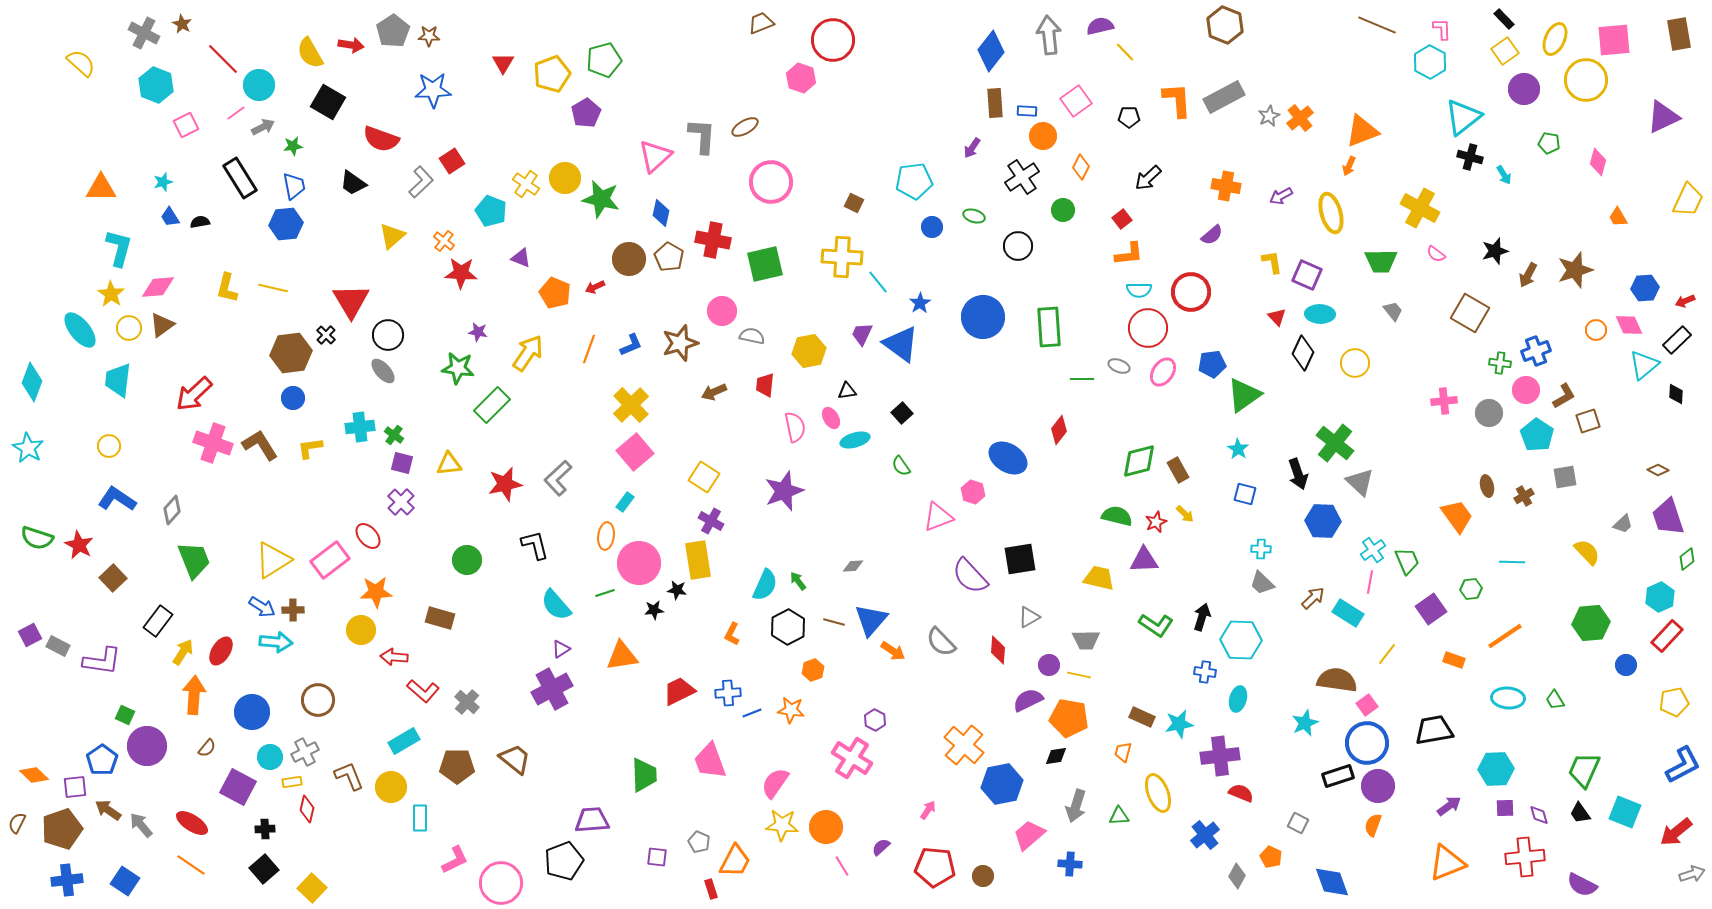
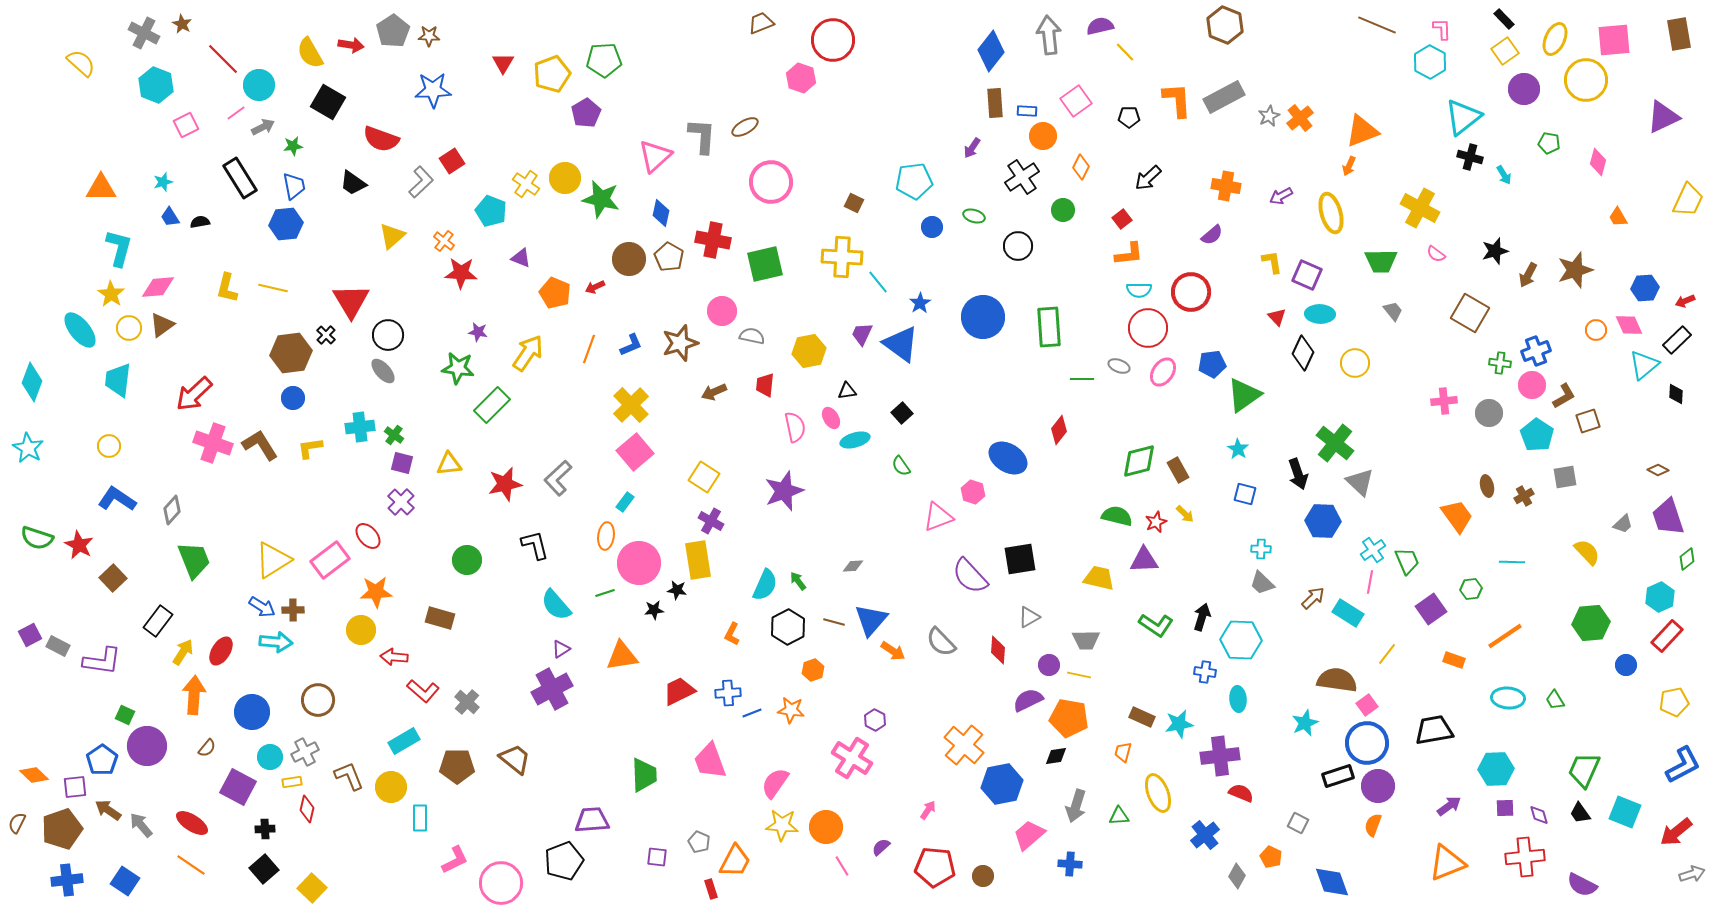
green pentagon at (604, 60): rotated 12 degrees clockwise
pink circle at (1526, 390): moved 6 px right, 5 px up
cyan ellipse at (1238, 699): rotated 20 degrees counterclockwise
